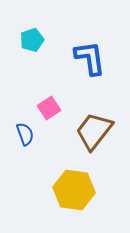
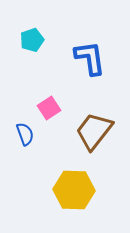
yellow hexagon: rotated 6 degrees counterclockwise
